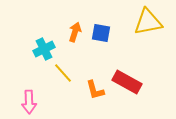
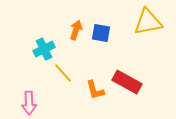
orange arrow: moved 1 px right, 2 px up
pink arrow: moved 1 px down
